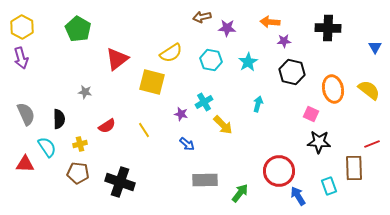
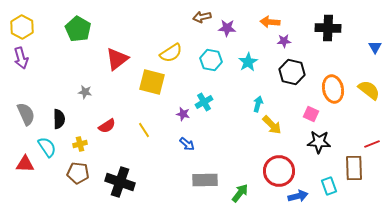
purple star at (181, 114): moved 2 px right
yellow arrow at (223, 125): moved 49 px right
blue arrow at (298, 196): rotated 108 degrees clockwise
